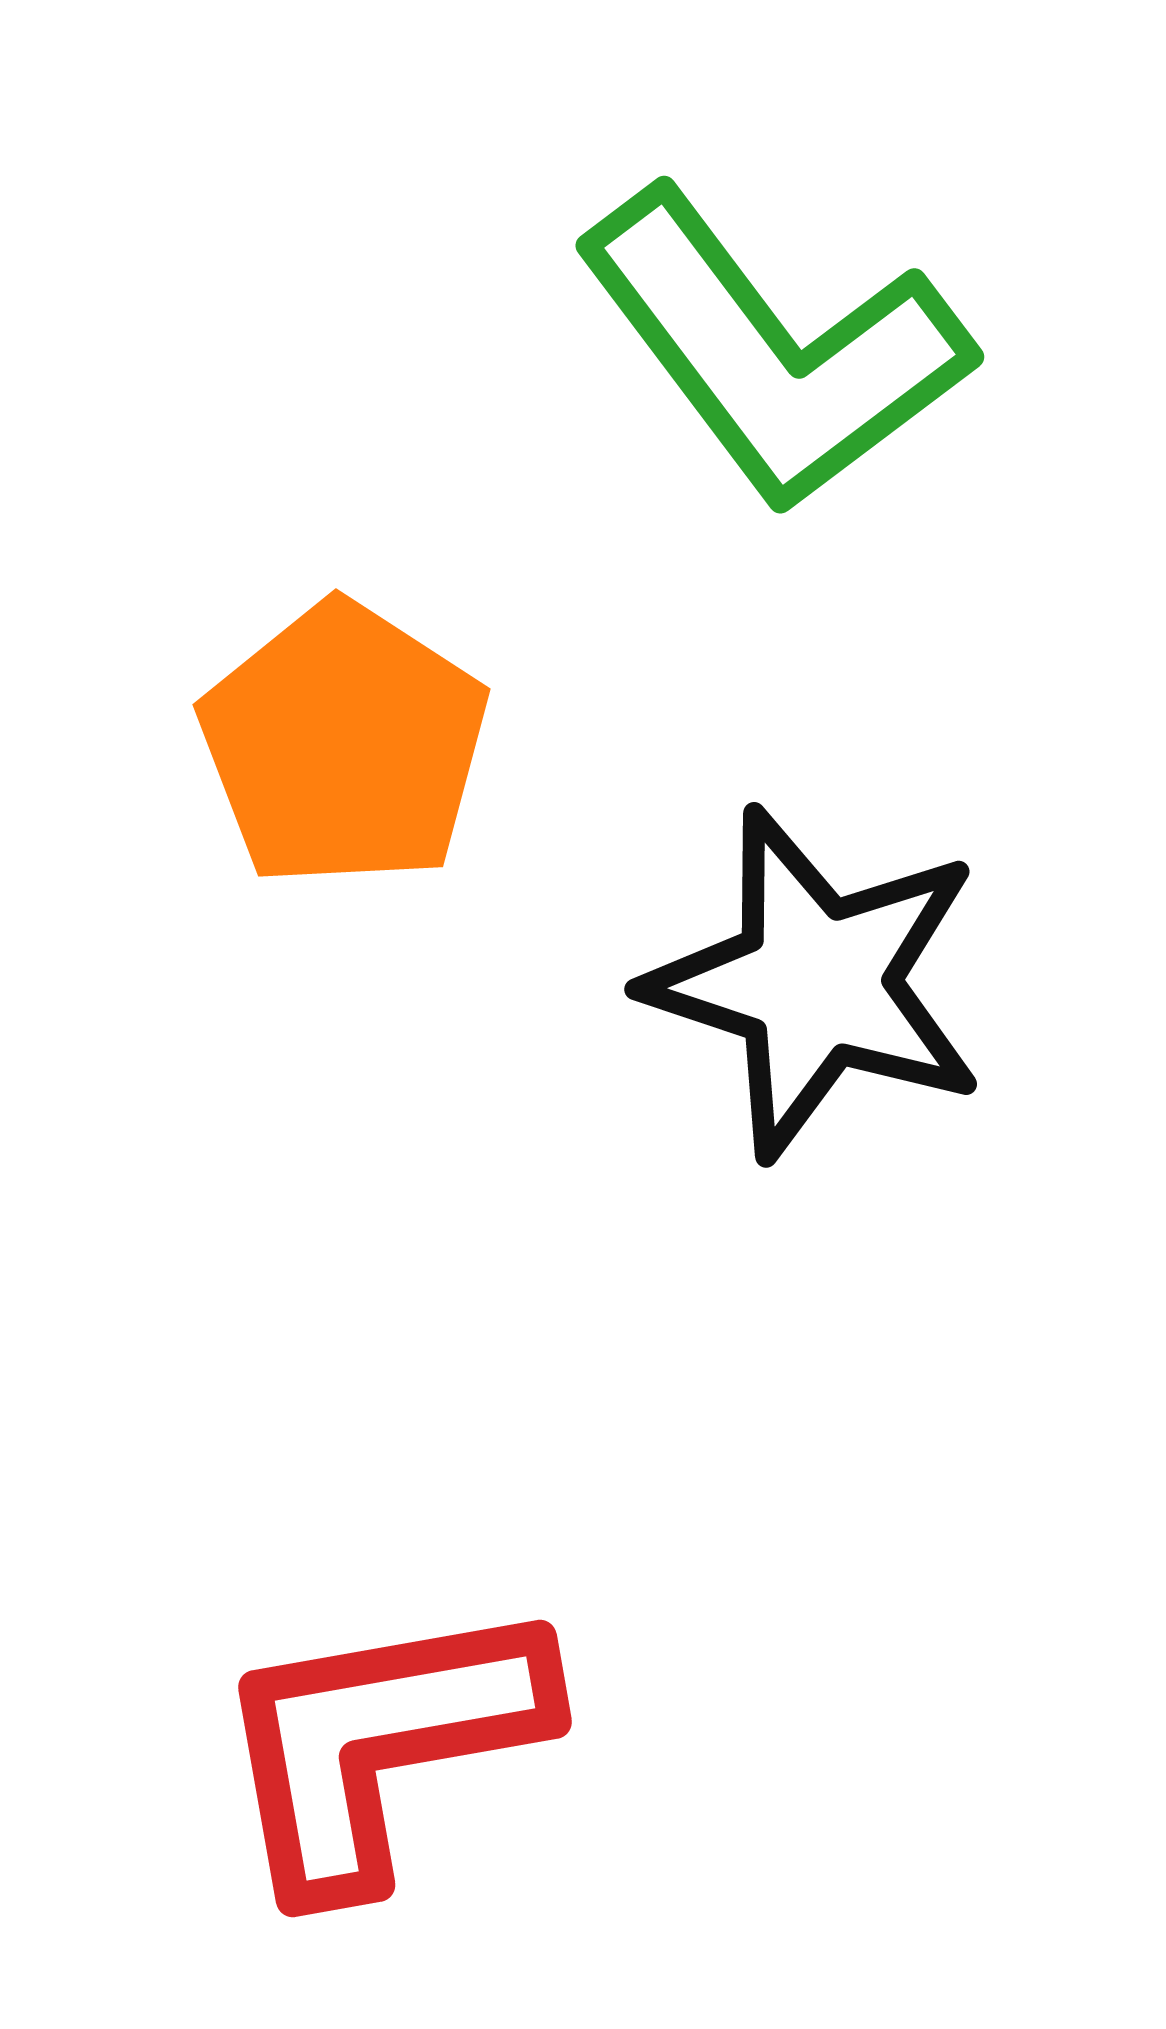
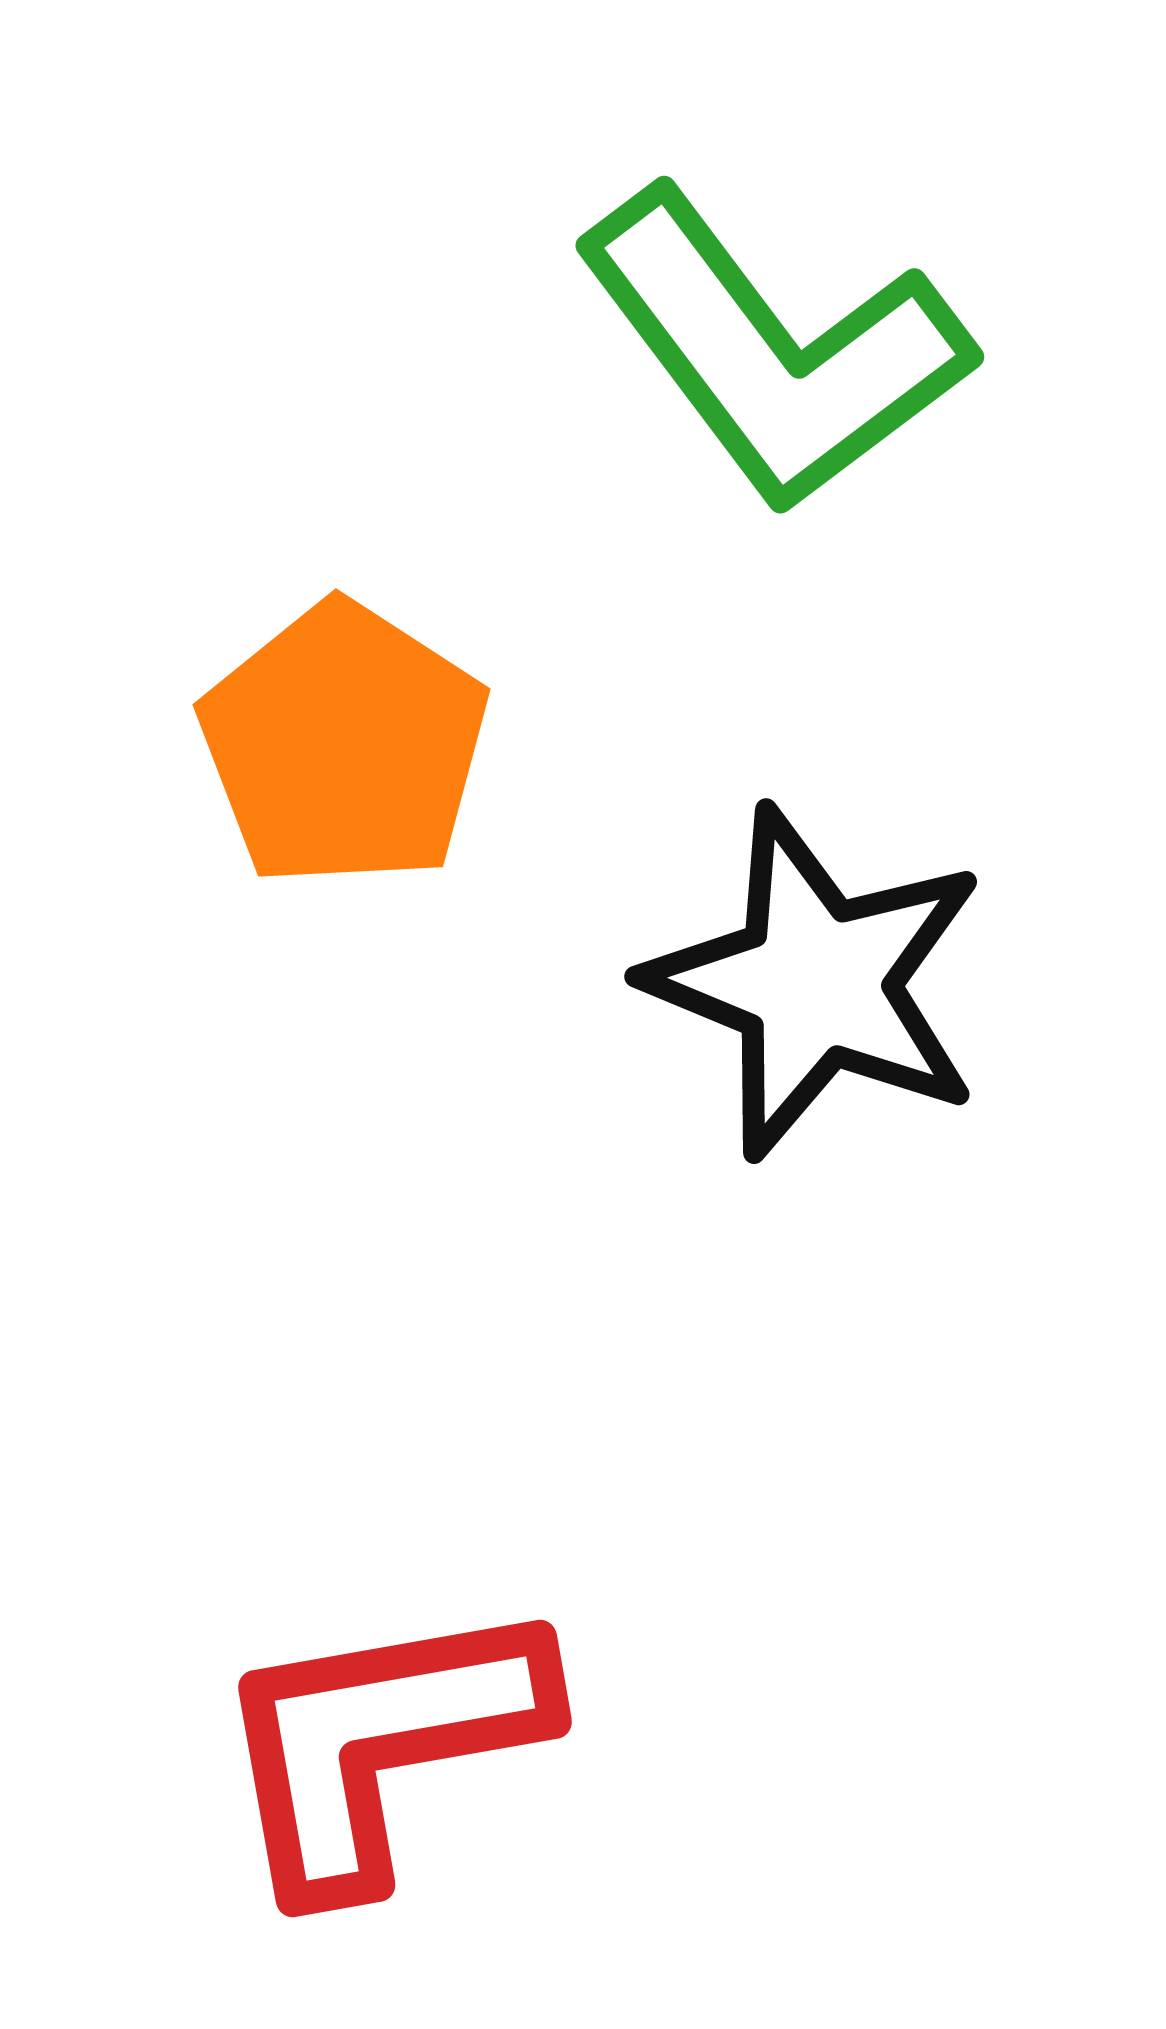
black star: rotated 4 degrees clockwise
